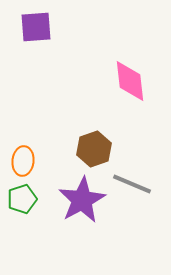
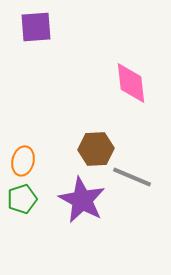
pink diamond: moved 1 px right, 2 px down
brown hexagon: moved 2 px right; rotated 16 degrees clockwise
orange ellipse: rotated 8 degrees clockwise
gray line: moved 7 px up
purple star: rotated 15 degrees counterclockwise
